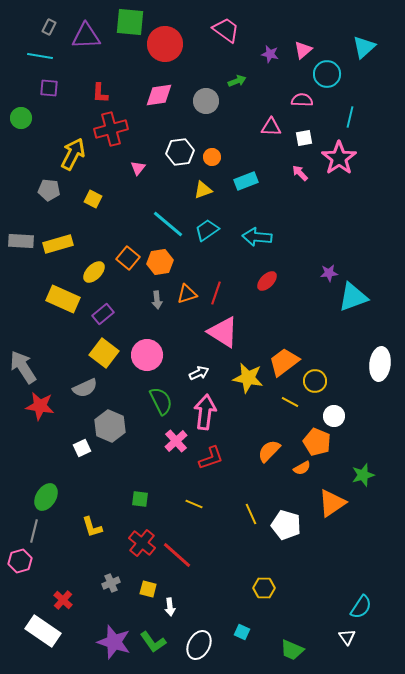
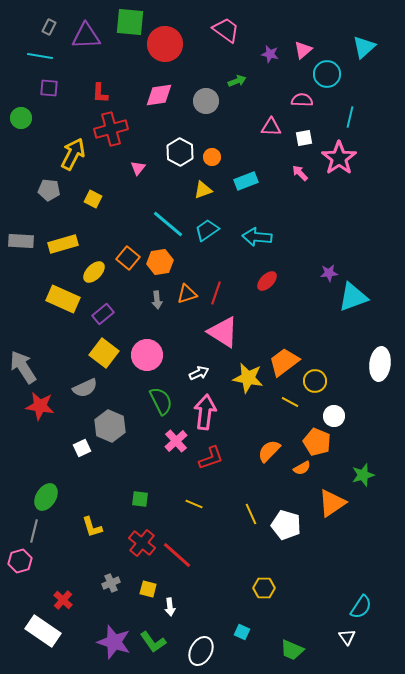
white hexagon at (180, 152): rotated 24 degrees counterclockwise
yellow rectangle at (58, 244): moved 5 px right
white ellipse at (199, 645): moved 2 px right, 6 px down
